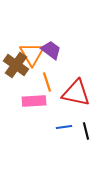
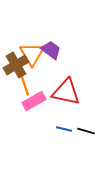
brown cross: rotated 25 degrees clockwise
orange line: moved 22 px left, 4 px down
red triangle: moved 10 px left, 1 px up
pink rectangle: rotated 25 degrees counterclockwise
blue line: moved 2 px down; rotated 21 degrees clockwise
black line: rotated 60 degrees counterclockwise
